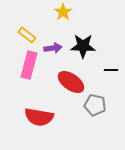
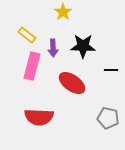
purple arrow: rotated 96 degrees clockwise
pink rectangle: moved 3 px right, 1 px down
red ellipse: moved 1 px right, 1 px down
gray pentagon: moved 13 px right, 13 px down
red semicircle: rotated 8 degrees counterclockwise
